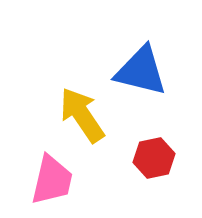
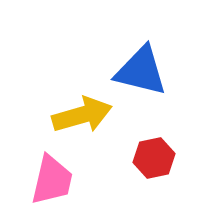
yellow arrow: rotated 108 degrees clockwise
